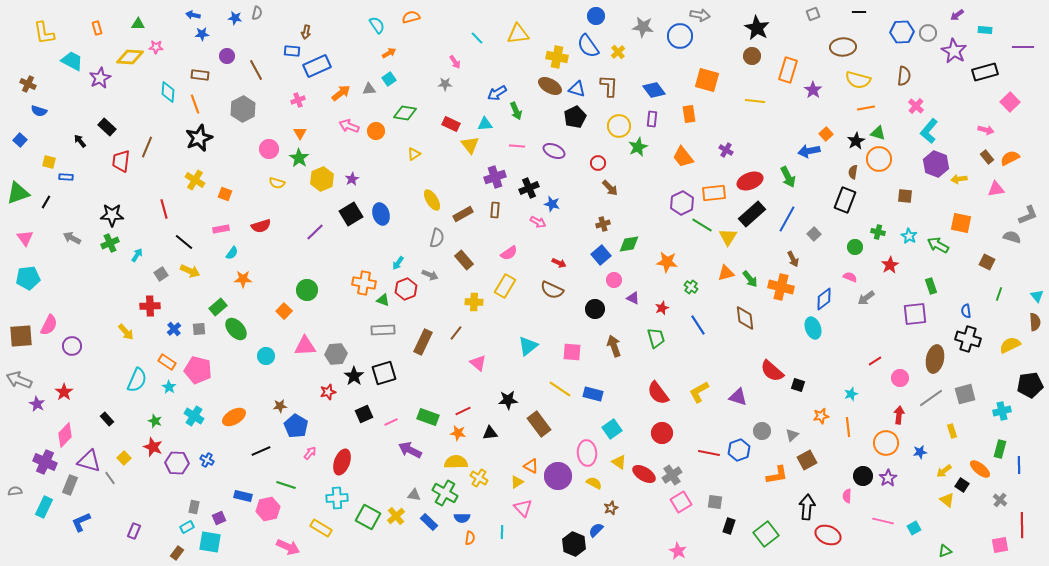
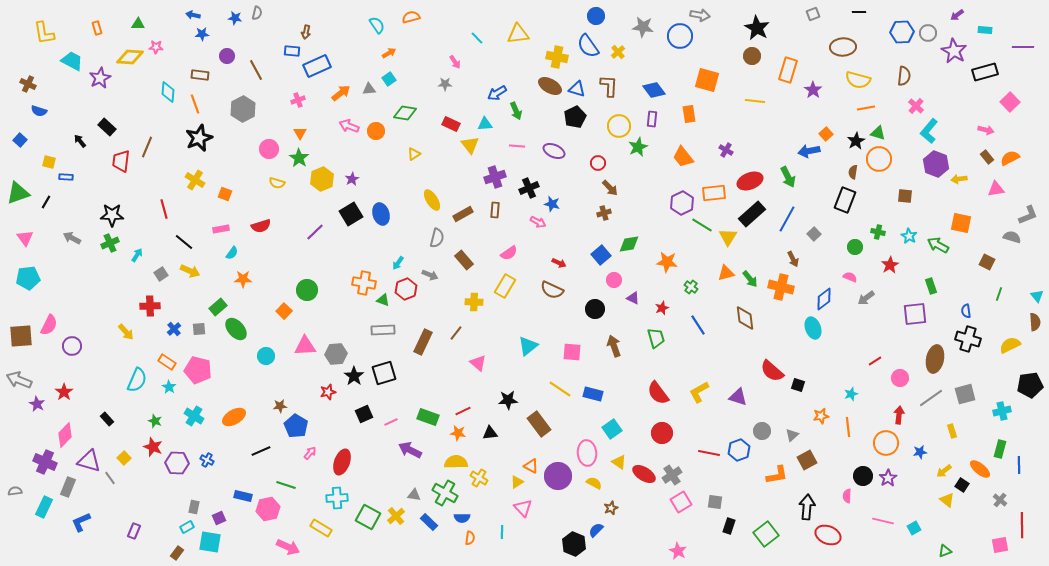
brown cross at (603, 224): moved 1 px right, 11 px up
gray rectangle at (70, 485): moved 2 px left, 2 px down
